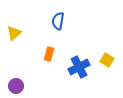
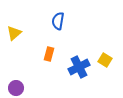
yellow square: moved 2 px left
purple circle: moved 2 px down
